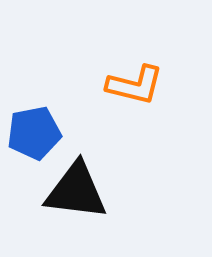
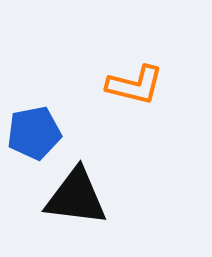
black triangle: moved 6 px down
